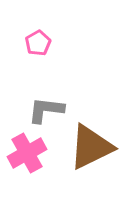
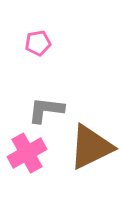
pink pentagon: rotated 20 degrees clockwise
